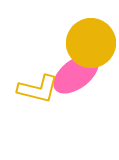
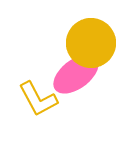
yellow L-shape: moved 10 px down; rotated 48 degrees clockwise
